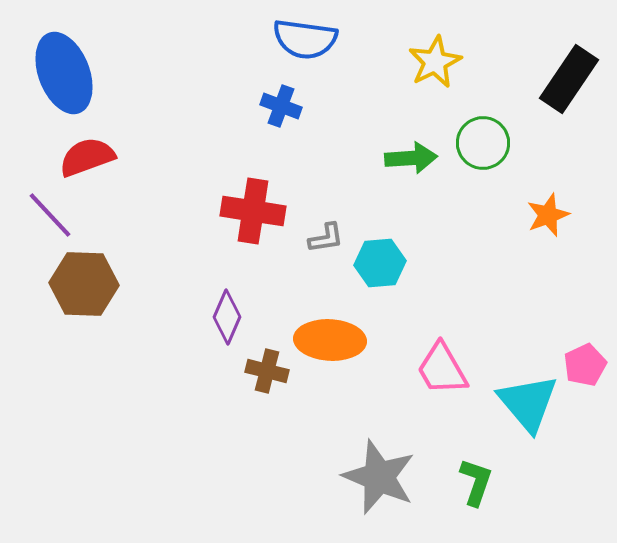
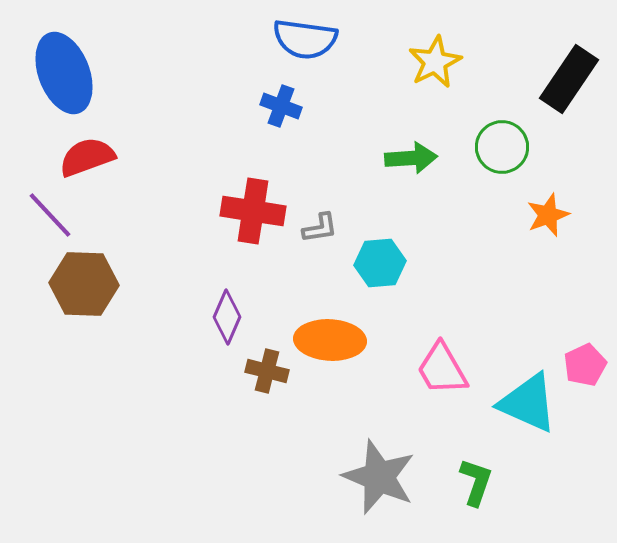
green circle: moved 19 px right, 4 px down
gray L-shape: moved 6 px left, 10 px up
cyan triangle: rotated 26 degrees counterclockwise
